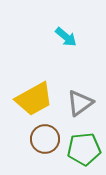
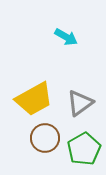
cyan arrow: rotated 10 degrees counterclockwise
brown circle: moved 1 px up
green pentagon: rotated 24 degrees counterclockwise
